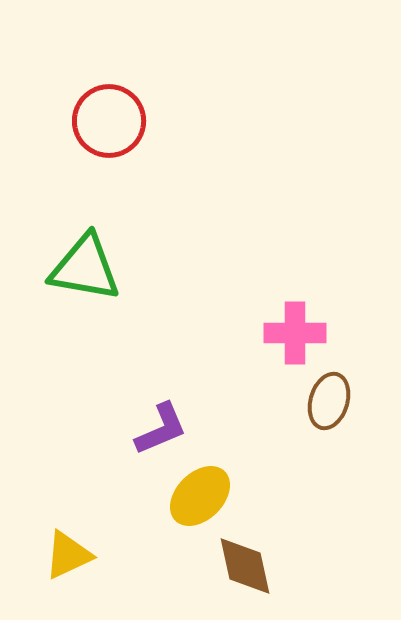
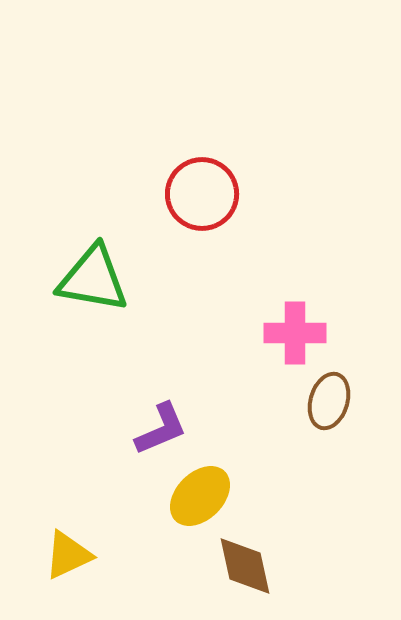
red circle: moved 93 px right, 73 px down
green triangle: moved 8 px right, 11 px down
